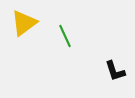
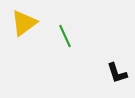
black L-shape: moved 2 px right, 2 px down
